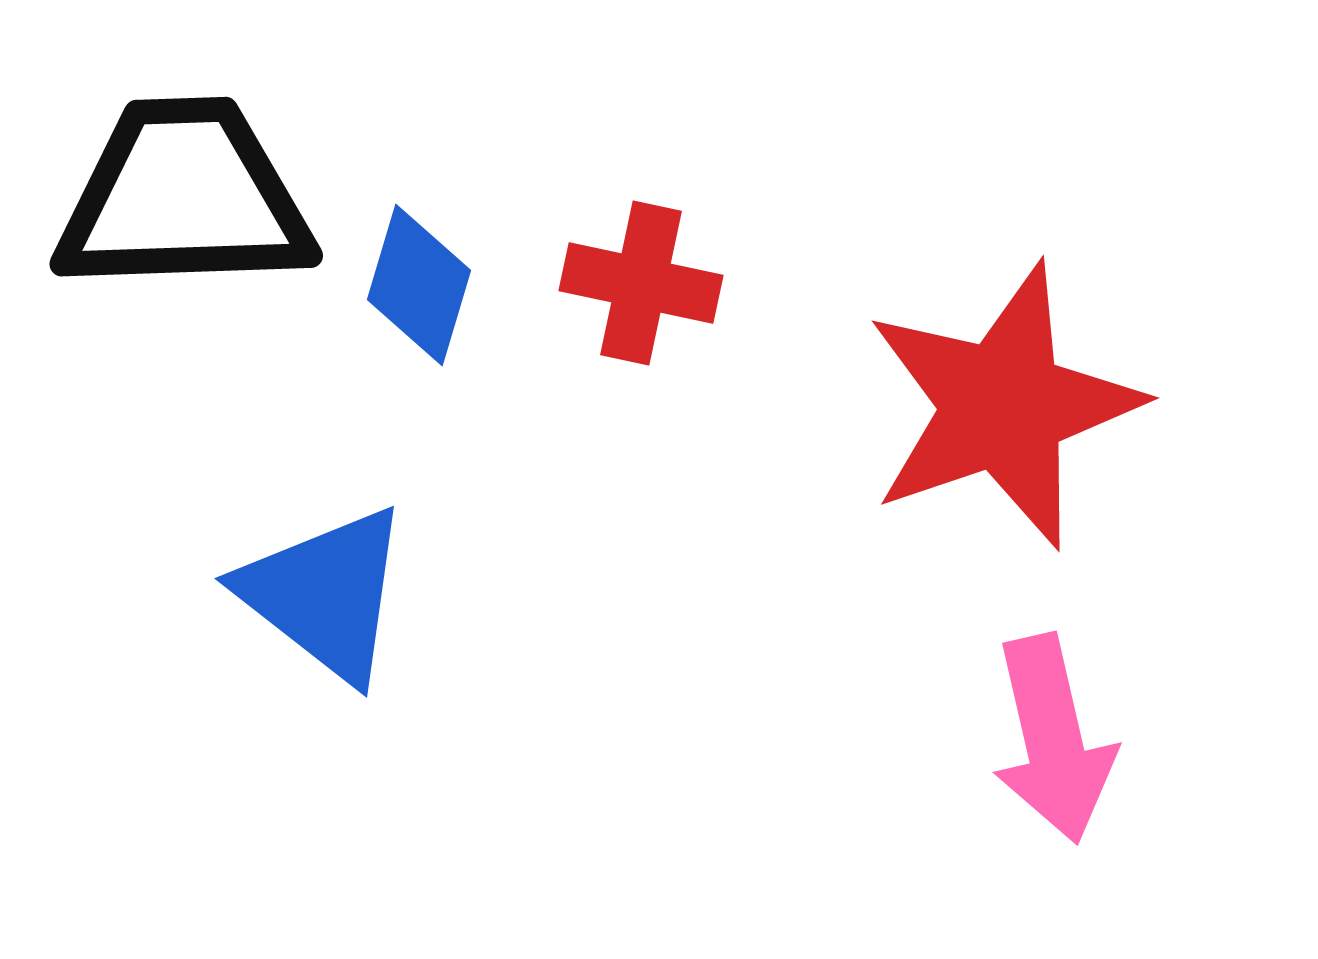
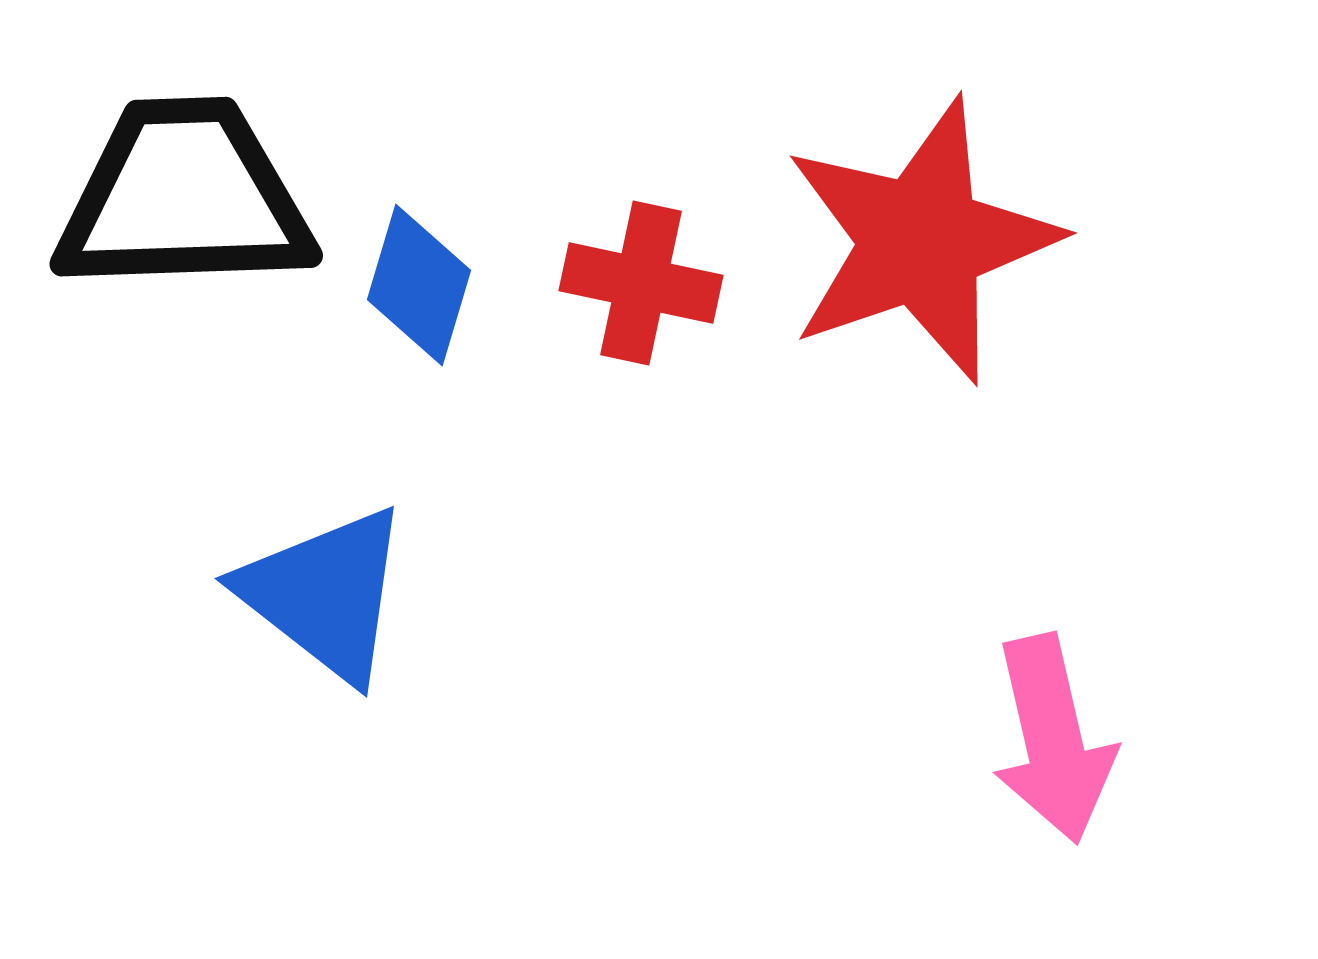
red star: moved 82 px left, 165 px up
